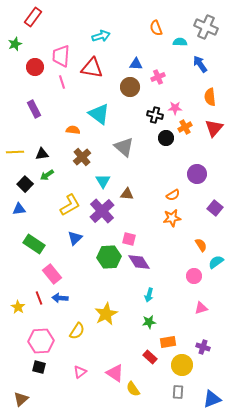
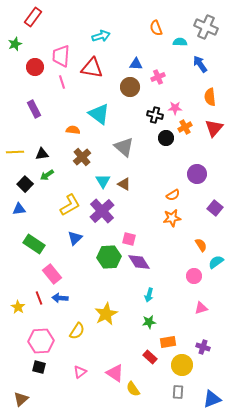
brown triangle at (127, 194): moved 3 px left, 10 px up; rotated 24 degrees clockwise
